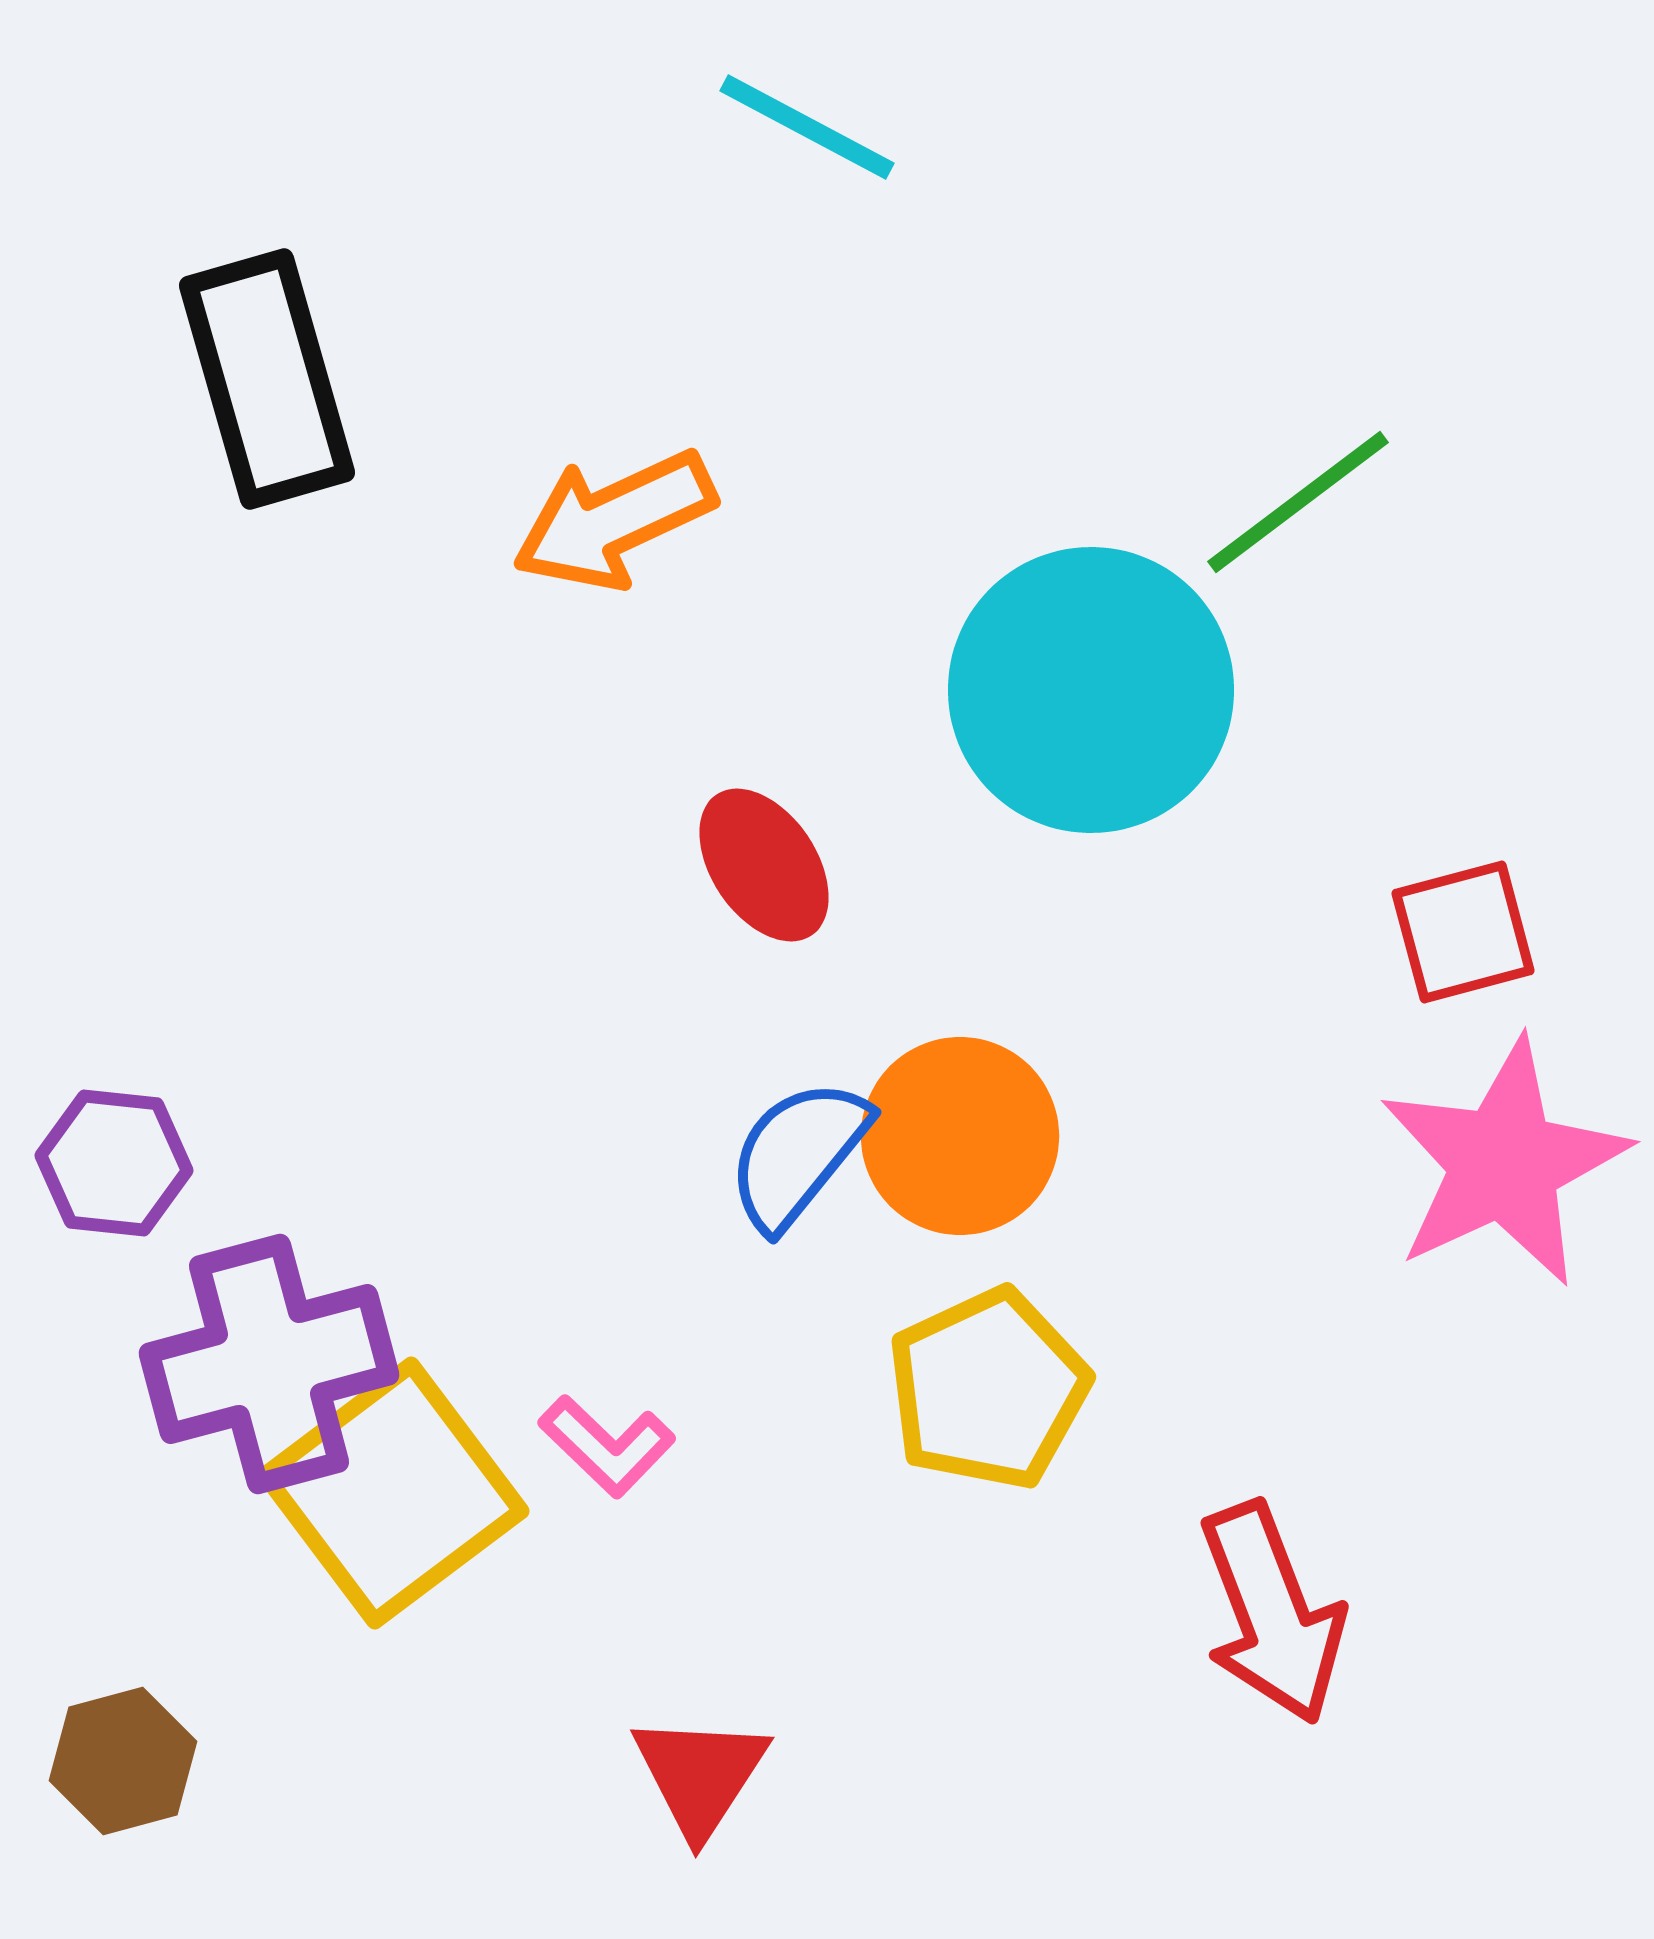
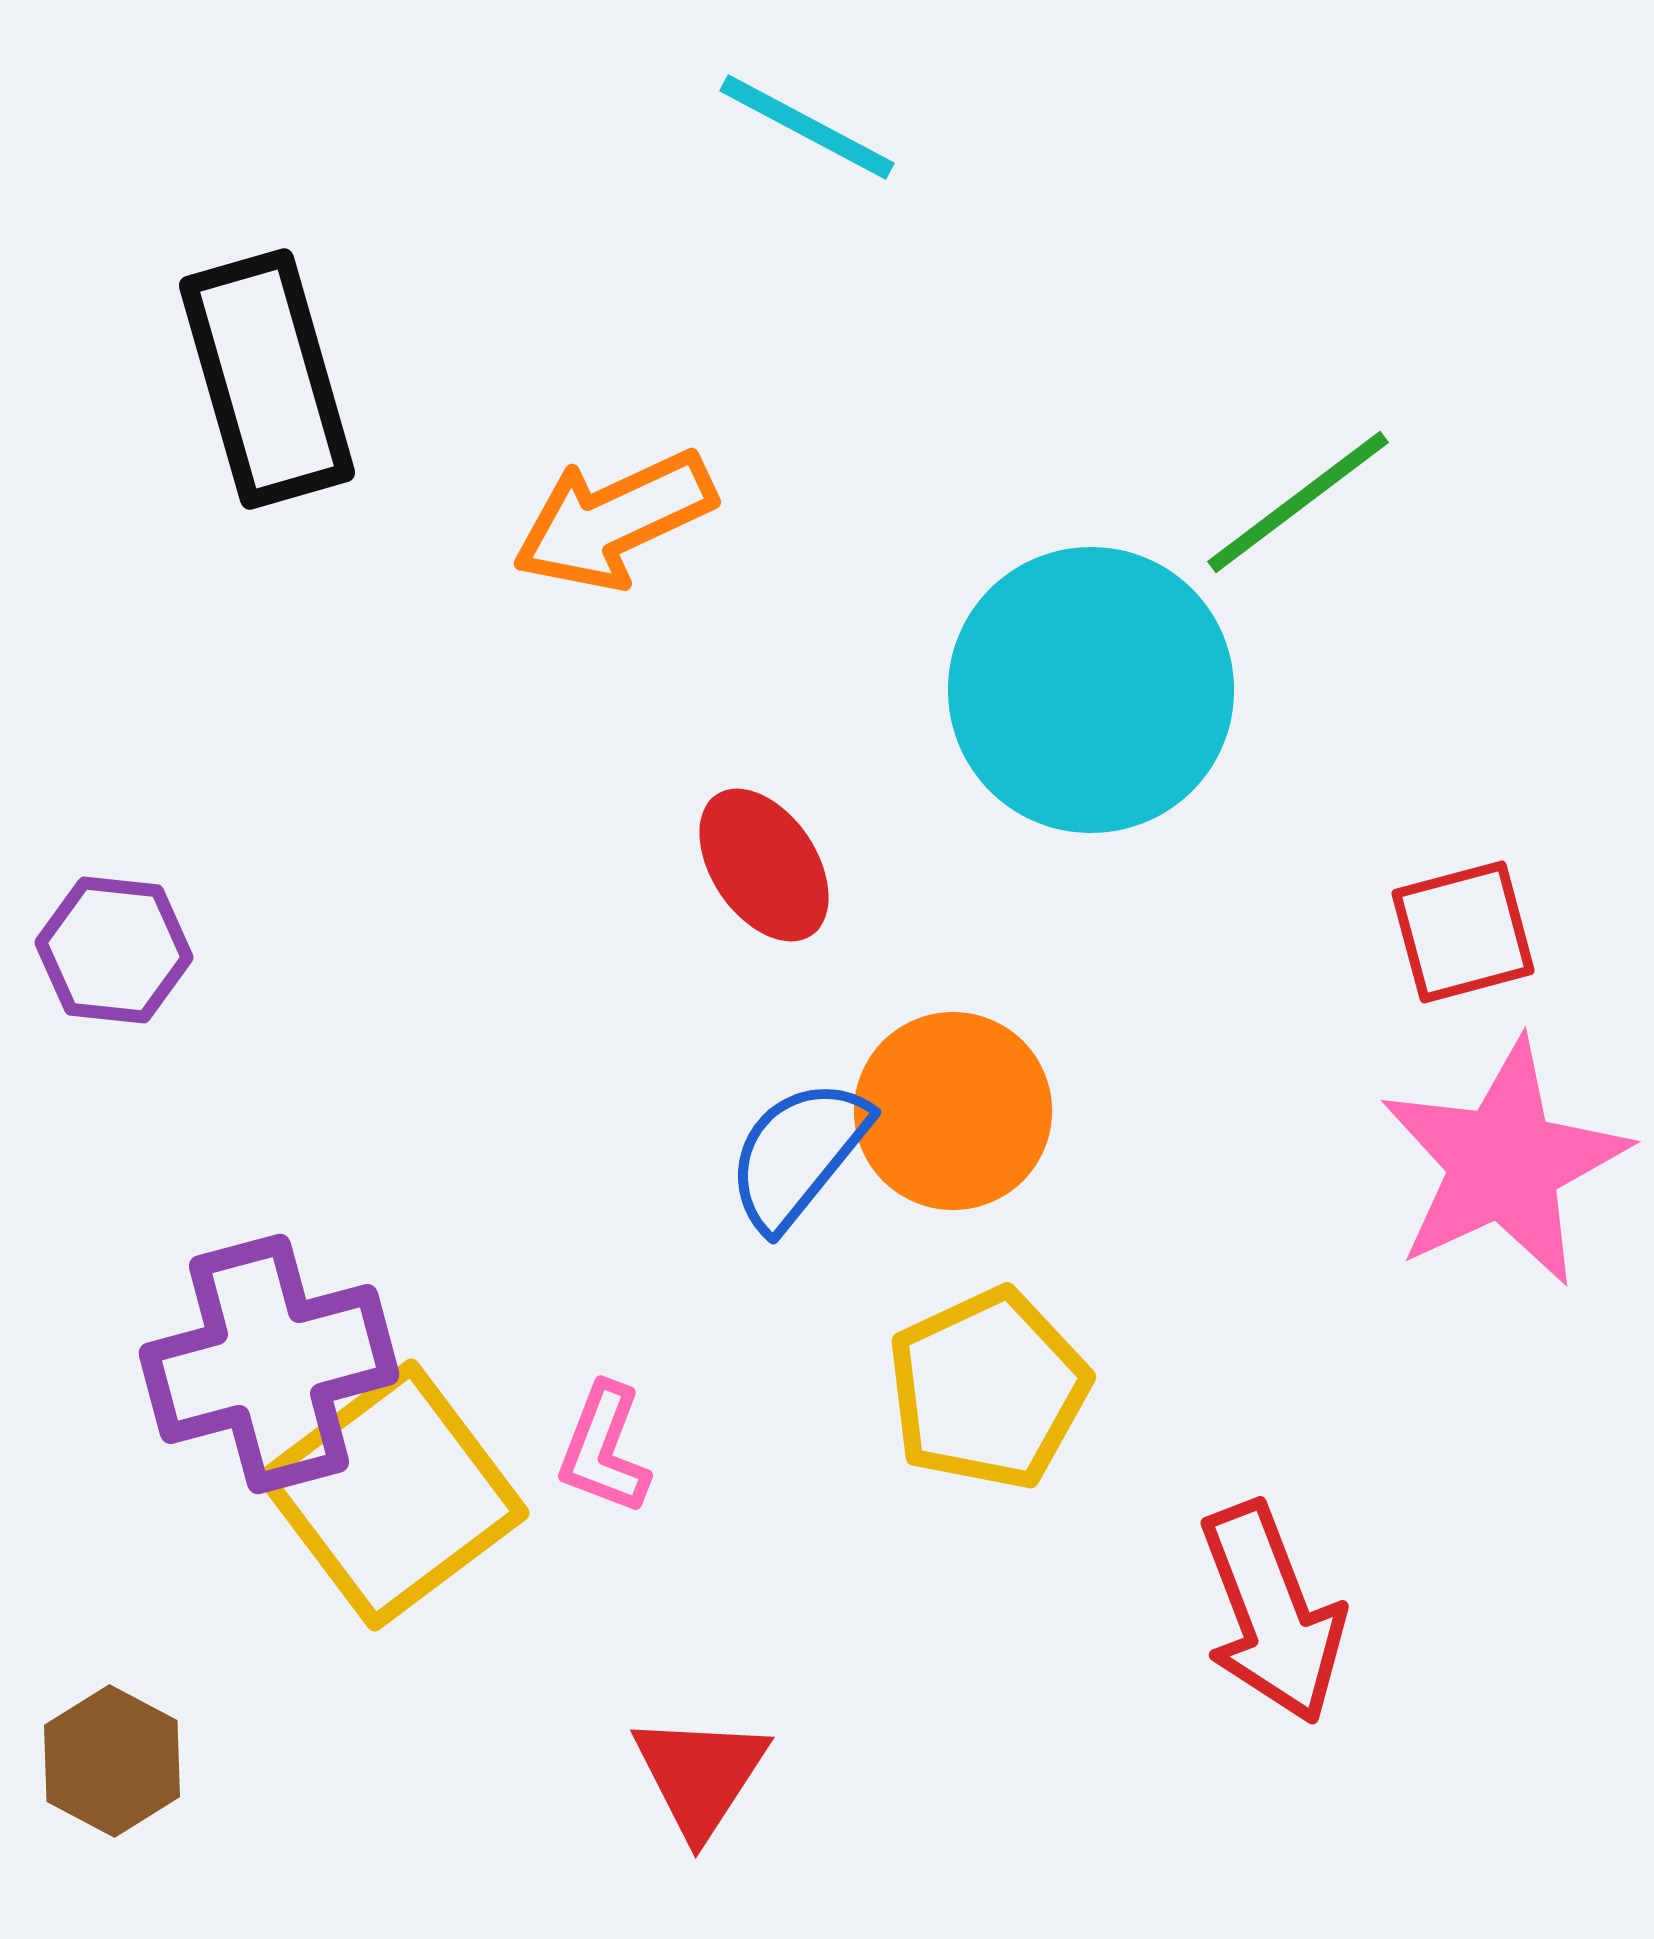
orange circle: moved 7 px left, 25 px up
purple hexagon: moved 213 px up
pink L-shape: moved 3 px left, 3 px down; rotated 67 degrees clockwise
yellow square: moved 2 px down
brown hexagon: moved 11 px left; rotated 17 degrees counterclockwise
